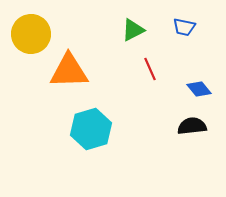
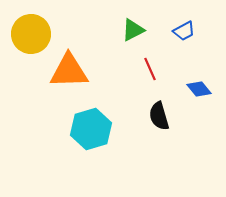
blue trapezoid: moved 4 px down; rotated 40 degrees counterclockwise
black semicircle: moved 33 px left, 10 px up; rotated 100 degrees counterclockwise
